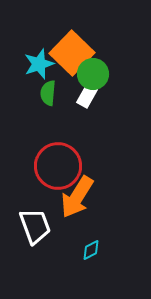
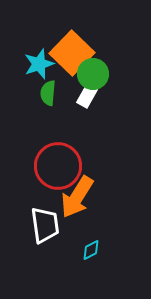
white trapezoid: moved 10 px right, 1 px up; rotated 12 degrees clockwise
